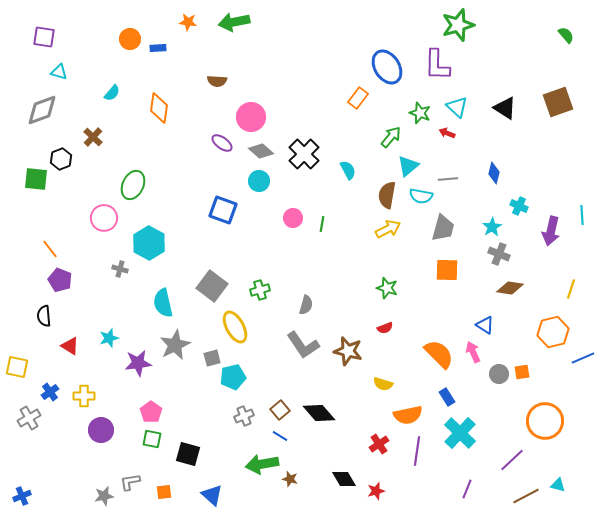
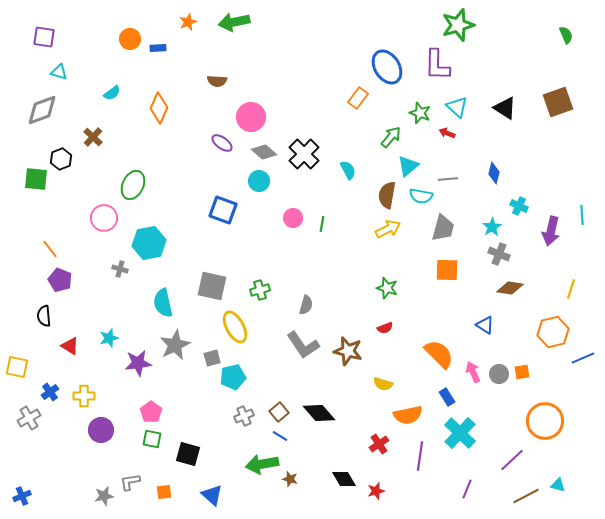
orange star at (188, 22): rotated 30 degrees counterclockwise
green semicircle at (566, 35): rotated 18 degrees clockwise
cyan semicircle at (112, 93): rotated 12 degrees clockwise
orange diamond at (159, 108): rotated 16 degrees clockwise
gray diamond at (261, 151): moved 3 px right, 1 px down
cyan hexagon at (149, 243): rotated 20 degrees clockwise
gray square at (212, 286): rotated 24 degrees counterclockwise
pink arrow at (473, 352): moved 20 px down
brown square at (280, 410): moved 1 px left, 2 px down
purple line at (417, 451): moved 3 px right, 5 px down
